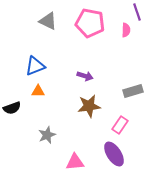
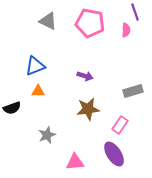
purple line: moved 2 px left
brown star: moved 1 px left, 3 px down
